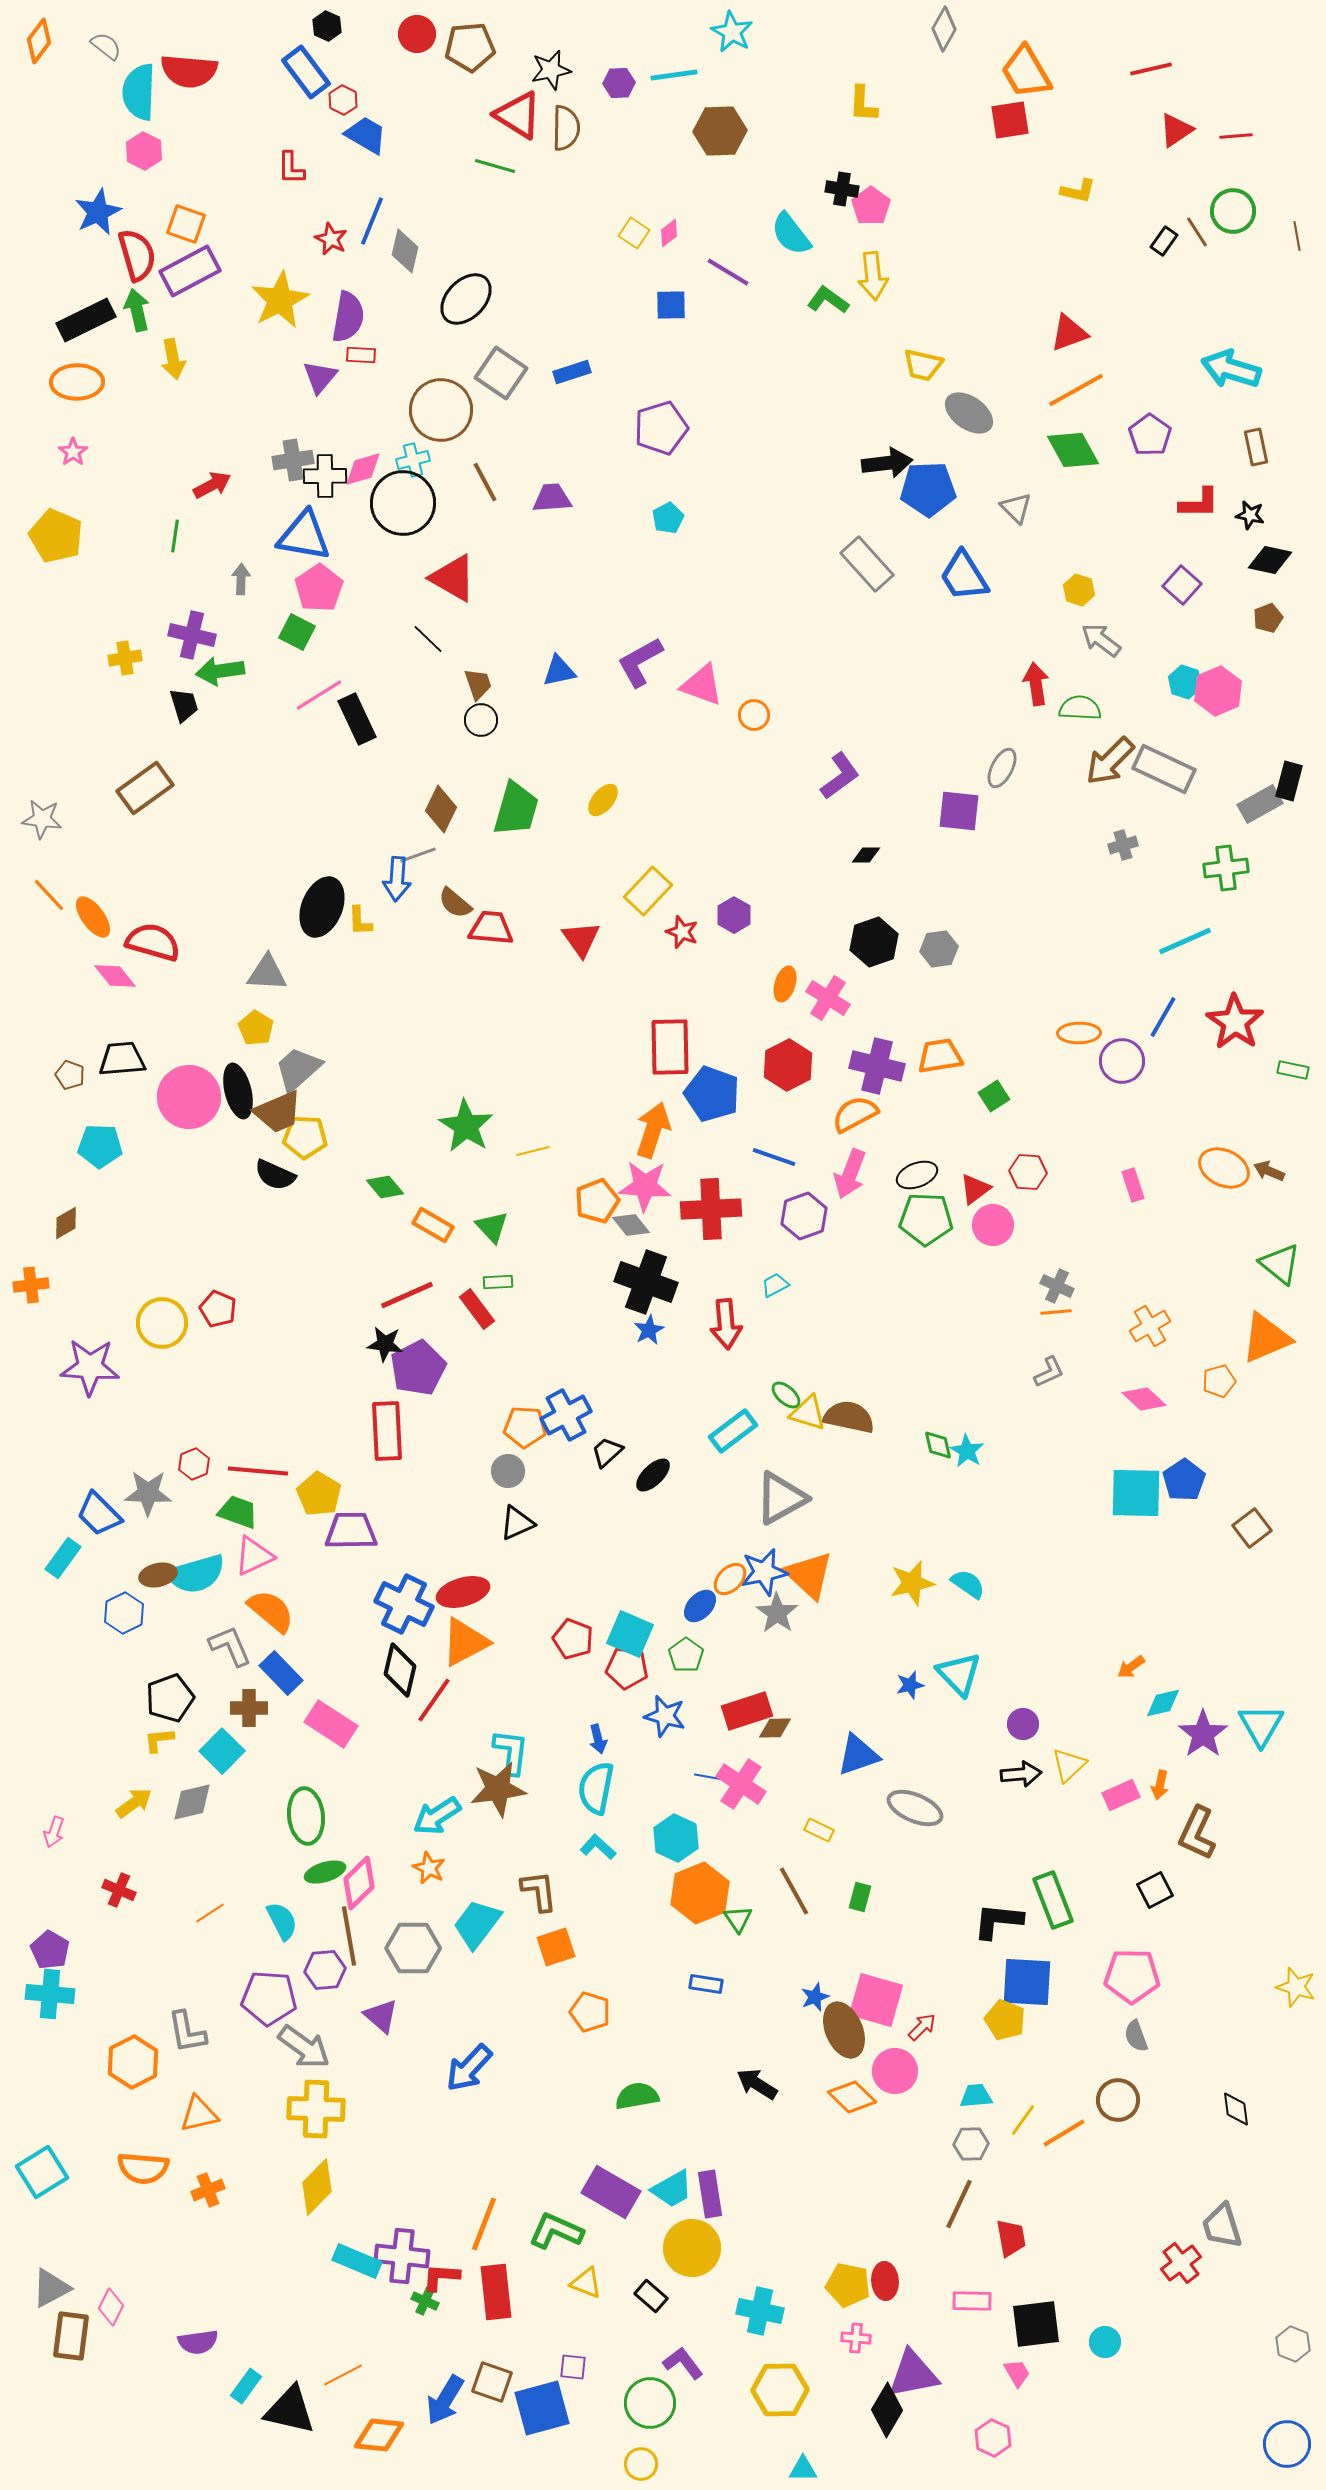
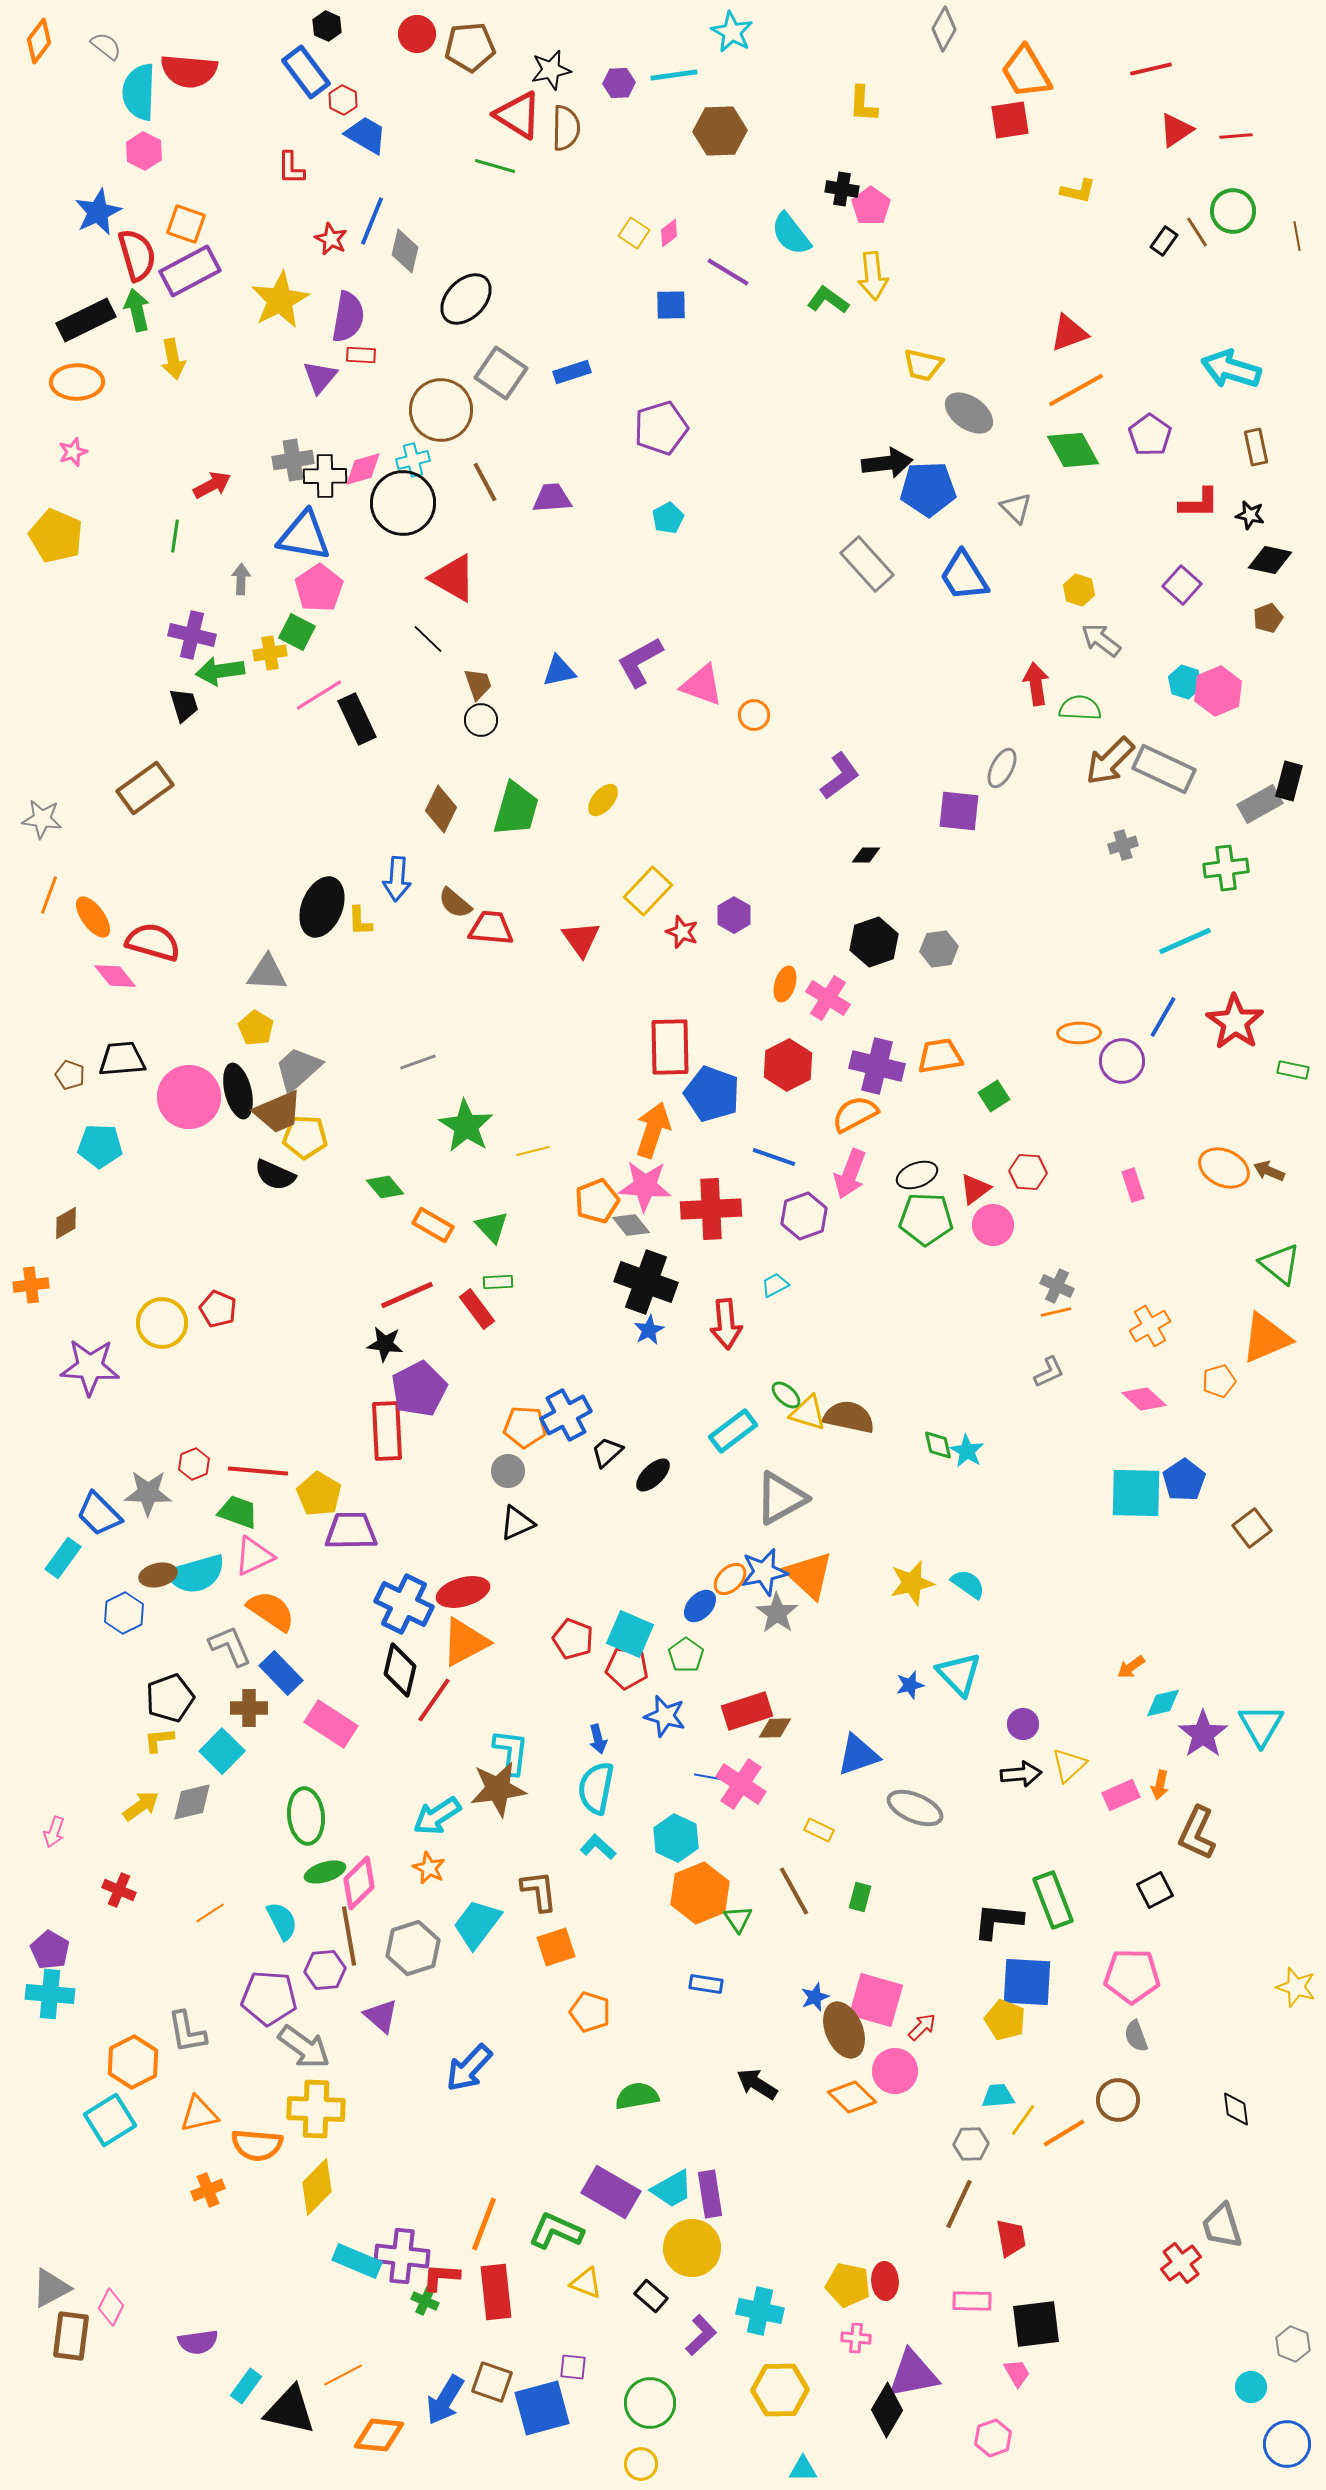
pink star at (73, 452): rotated 16 degrees clockwise
yellow cross at (125, 658): moved 145 px right, 5 px up
gray line at (418, 855): moved 207 px down
orange line at (49, 895): rotated 63 degrees clockwise
orange line at (1056, 1312): rotated 8 degrees counterclockwise
purple pentagon at (418, 1368): moved 1 px right, 21 px down
orange semicircle at (271, 1611): rotated 6 degrees counterclockwise
yellow arrow at (134, 1803): moved 7 px right, 3 px down
gray hexagon at (413, 1948): rotated 18 degrees counterclockwise
cyan trapezoid at (976, 2096): moved 22 px right
orange semicircle at (143, 2168): moved 114 px right, 23 px up
cyan square at (42, 2172): moved 68 px right, 52 px up
cyan circle at (1105, 2342): moved 146 px right, 45 px down
purple L-shape at (683, 2363): moved 18 px right, 28 px up; rotated 84 degrees clockwise
pink hexagon at (993, 2438): rotated 15 degrees clockwise
